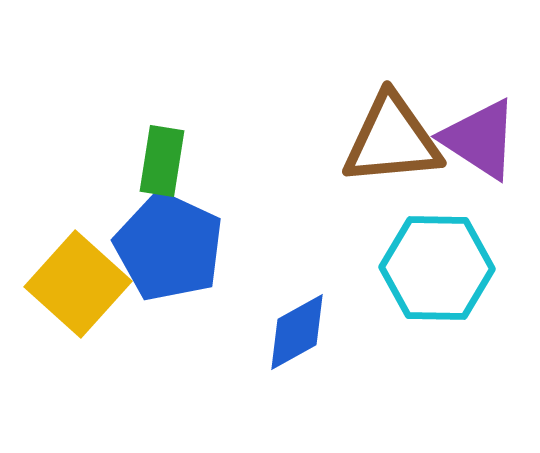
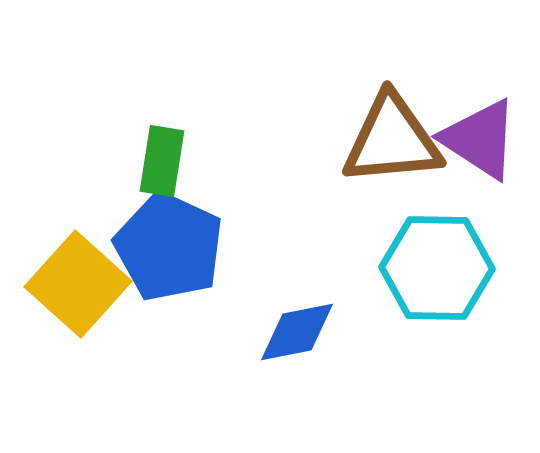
blue diamond: rotated 18 degrees clockwise
